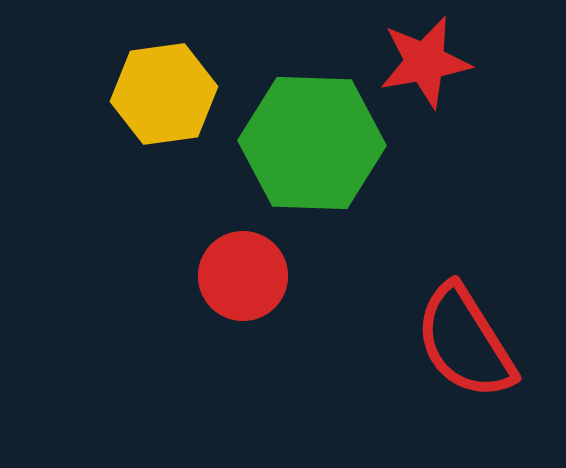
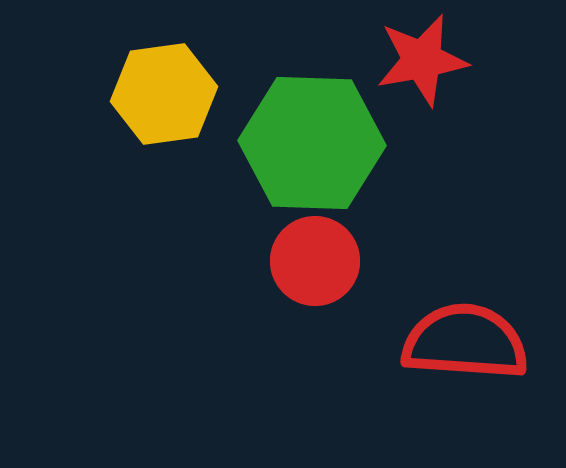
red star: moved 3 px left, 2 px up
red circle: moved 72 px right, 15 px up
red semicircle: rotated 126 degrees clockwise
